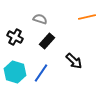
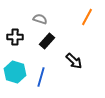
orange line: rotated 48 degrees counterclockwise
black cross: rotated 28 degrees counterclockwise
blue line: moved 4 px down; rotated 18 degrees counterclockwise
